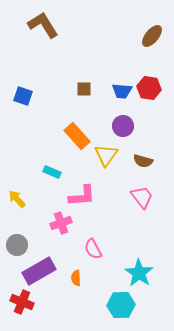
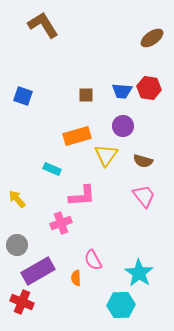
brown ellipse: moved 2 px down; rotated 15 degrees clockwise
brown square: moved 2 px right, 6 px down
orange rectangle: rotated 64 degrees counterclockwise
cyan rectangle: moved 3 px up
pink trapezoid: moved 2 px right, 1 px up
pink semicircle: moved 11 px down
purple rectangle: moved 1 px left
